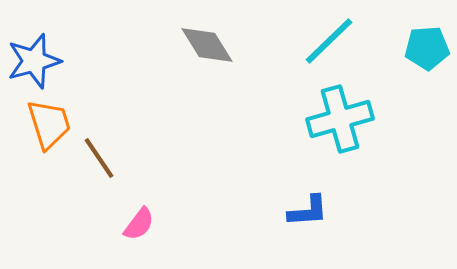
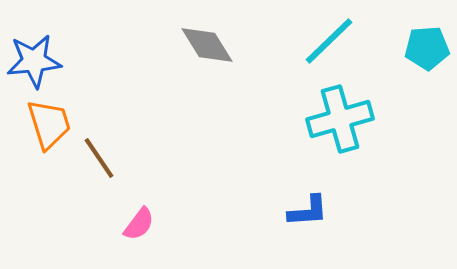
blue star: rotated 10 degrees clockwise
